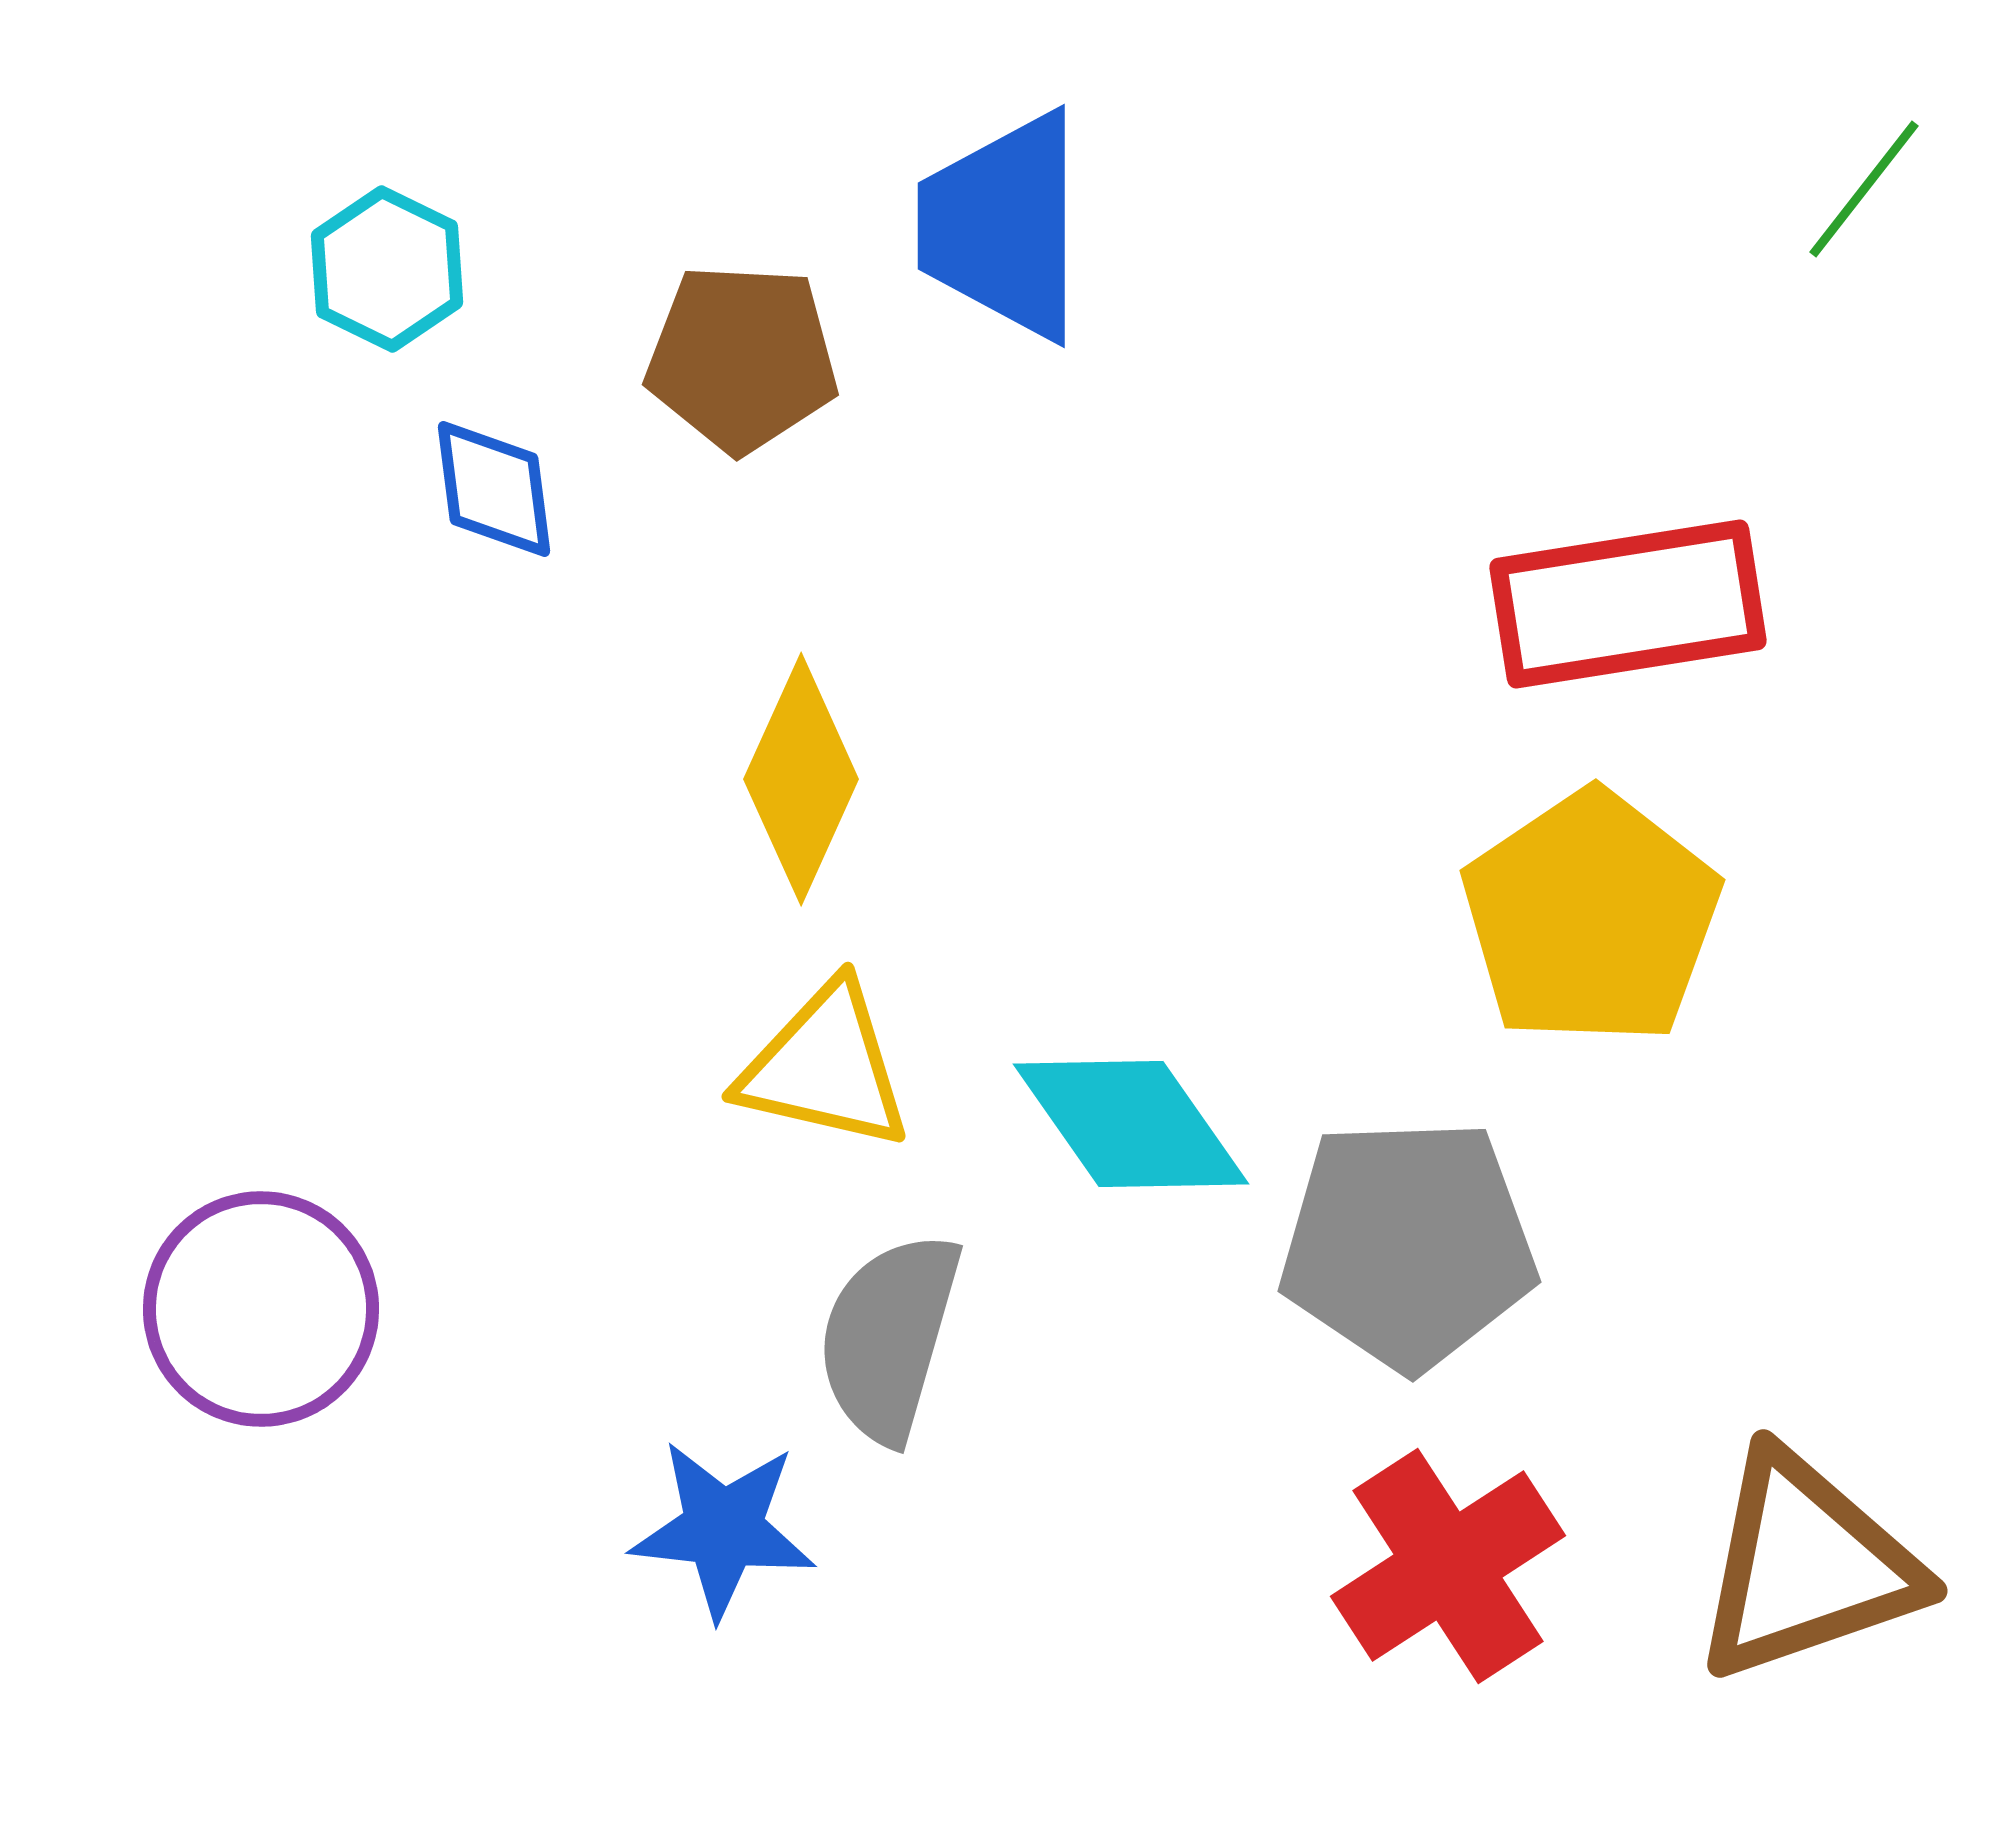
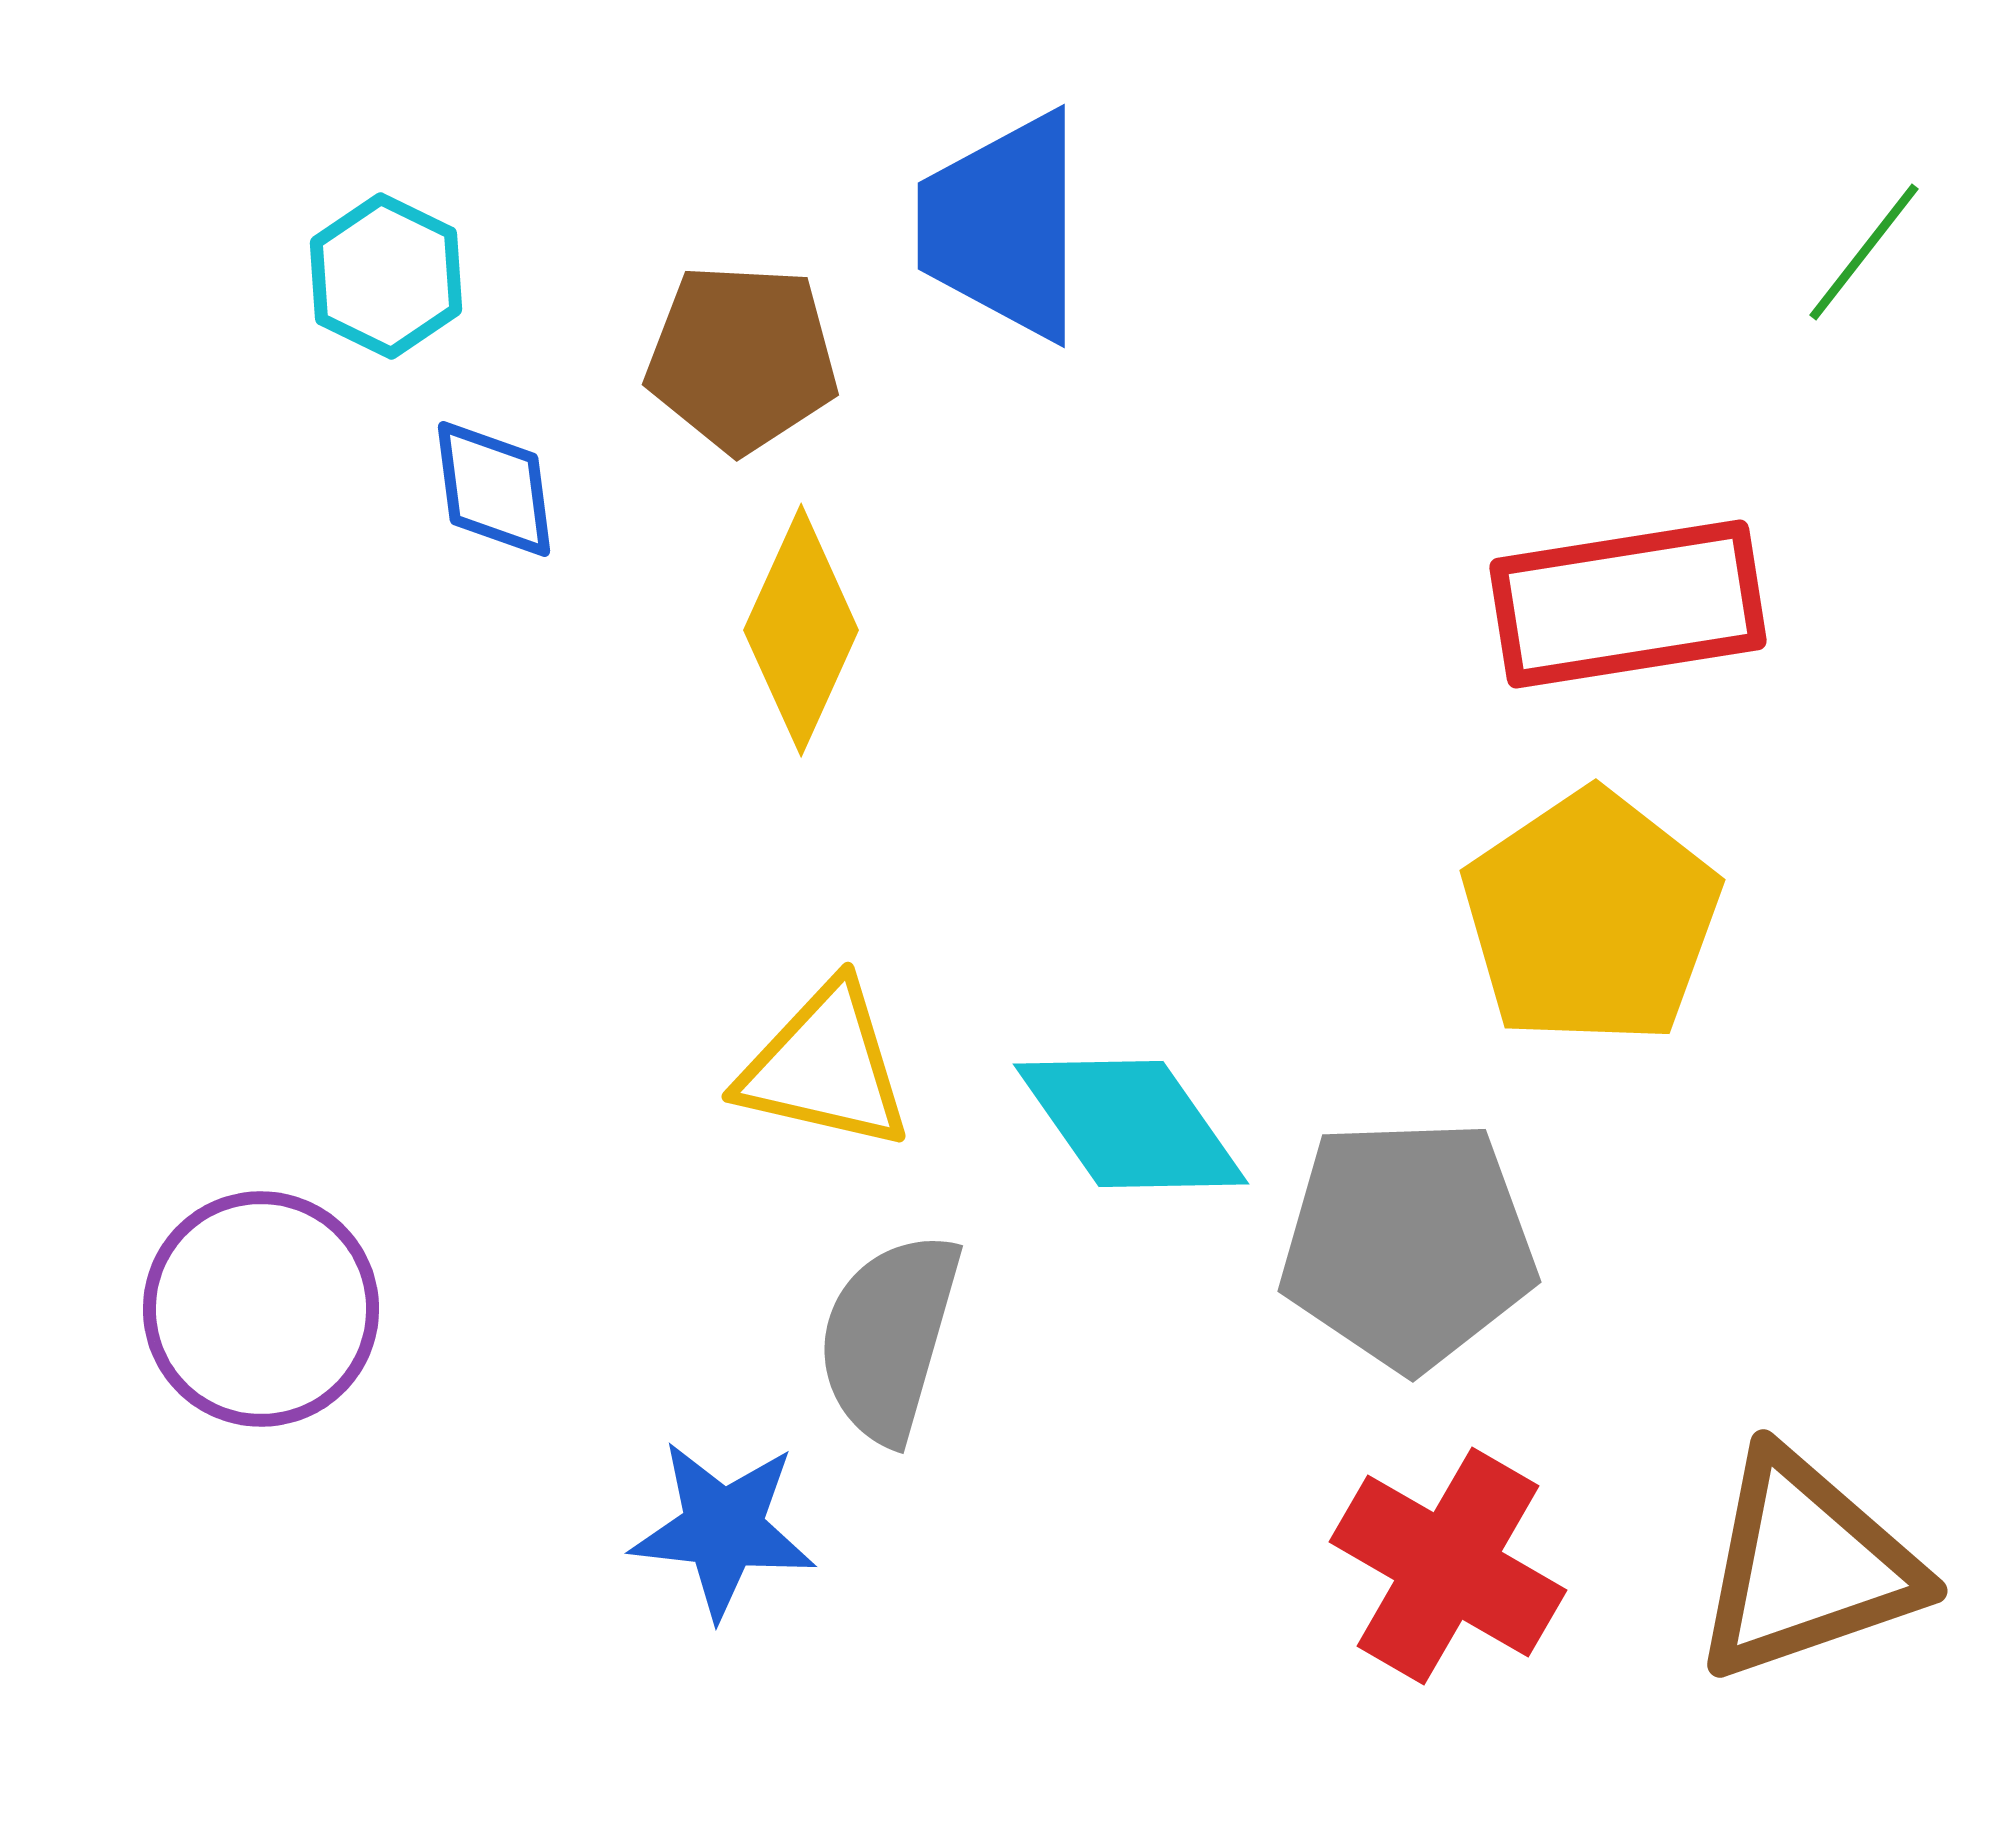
green line: moved 63 px down
cyan hexagon: moved 1 px left, 7 px down
yellow diamond: moved 149 px up
red cross: rotated 27 degrees counterclockwise
